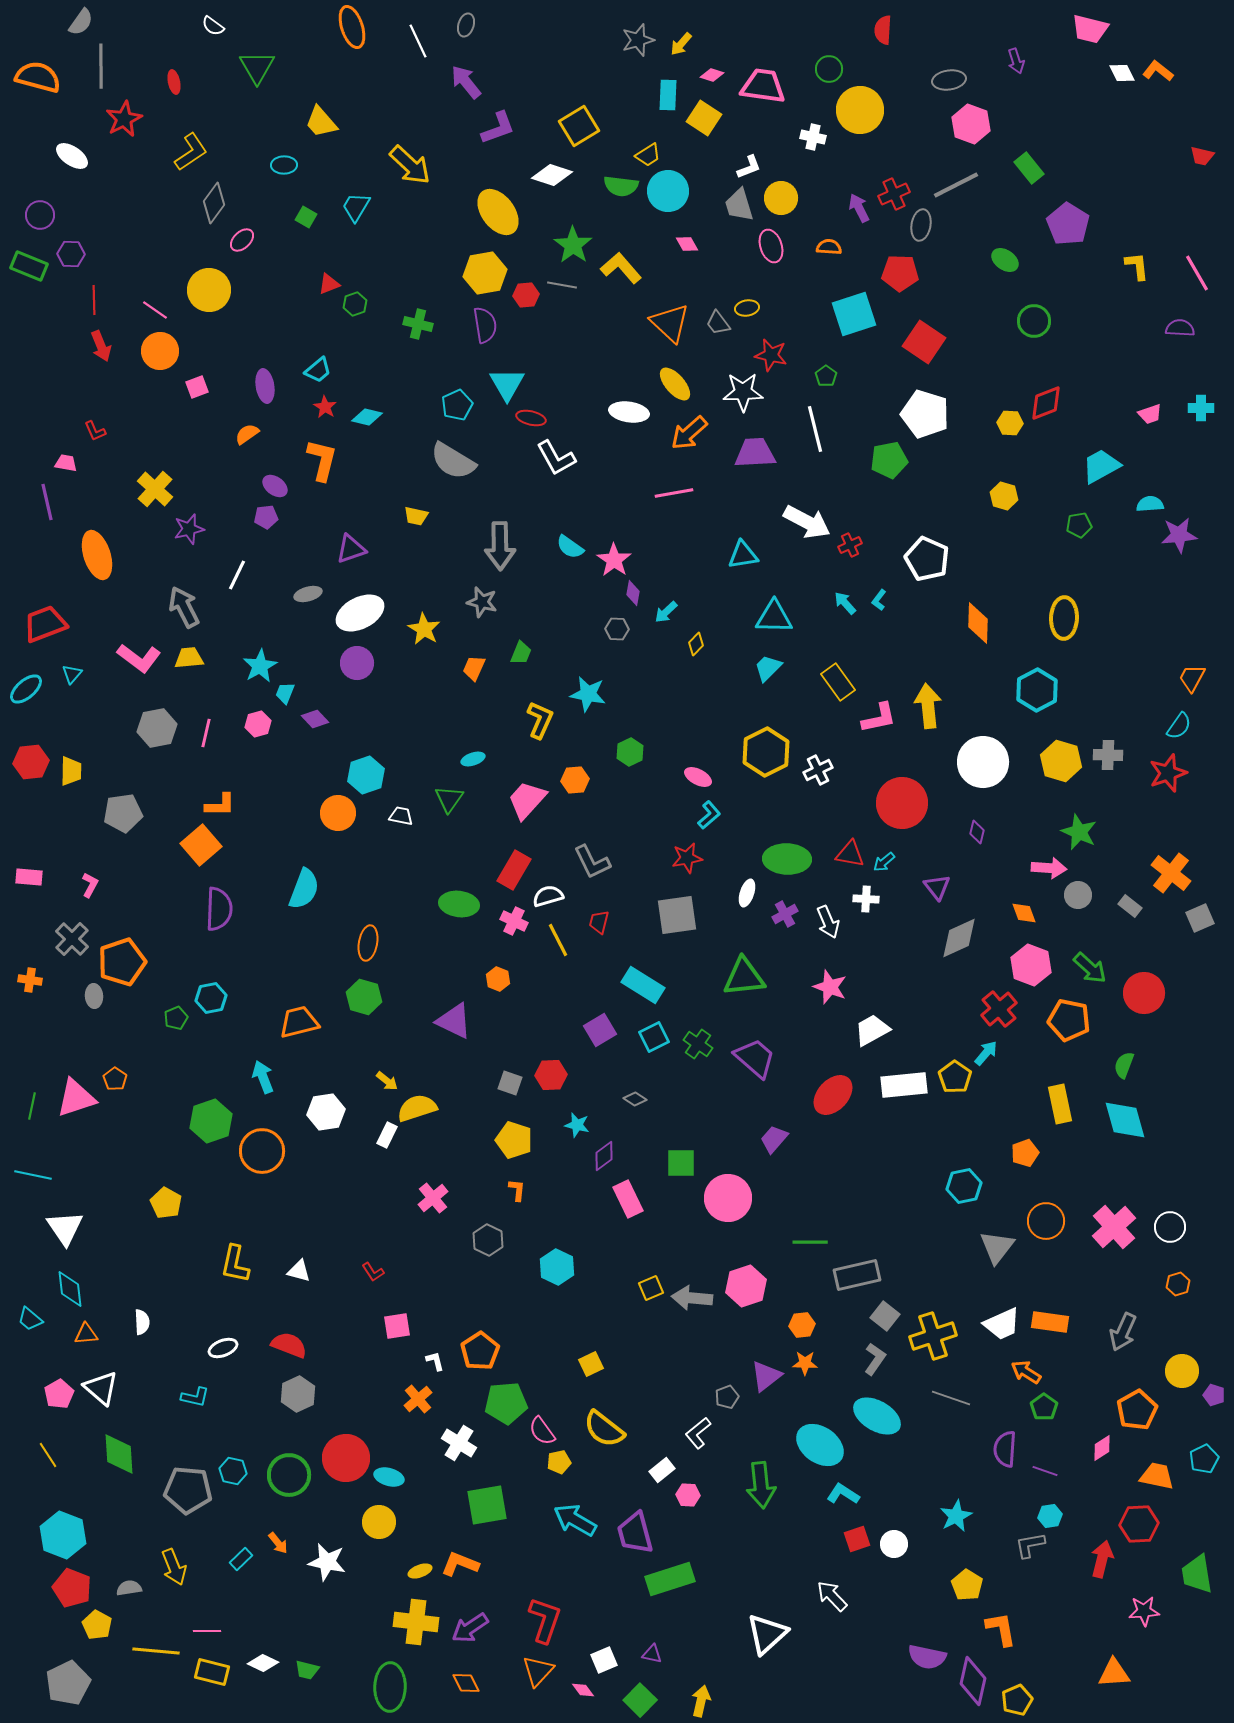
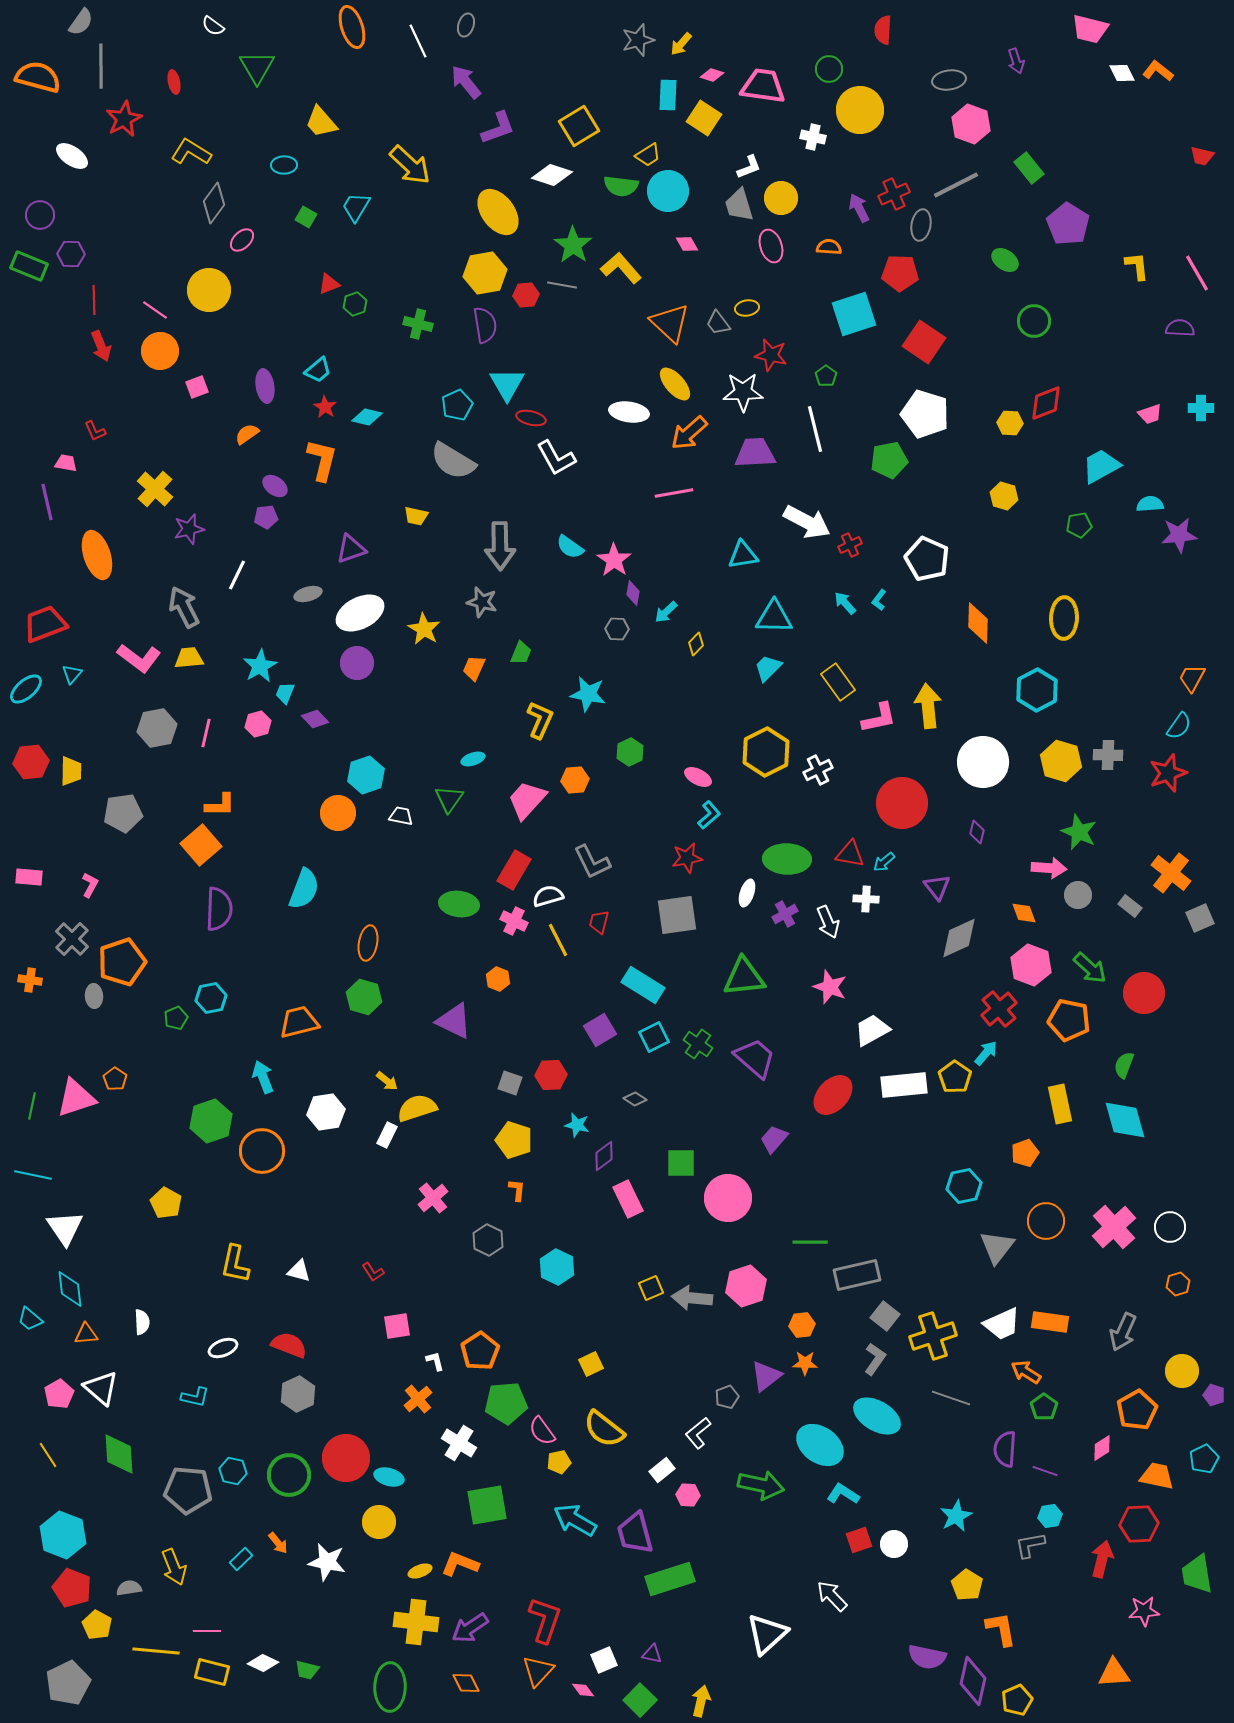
yellow L-shape at (191, 152): rotated 114 degrees counterclockwise
green arrow at (761, 1485): rotated 72 degrees counterclockwise
red square at (857, 1539): moved 2 px right, 1 px down
